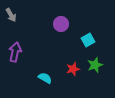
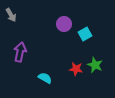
purple circle: moved 3 px right
cyan square: moved 3 px left, 6 px up
purple arrow: moved 5 px right
green star: rotated 28 degrees counterclockwise
red star: moved 3 px right; rotated 24 degrees clockwise
